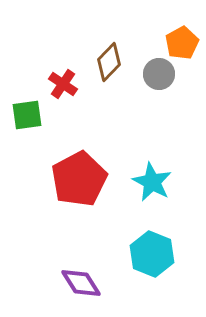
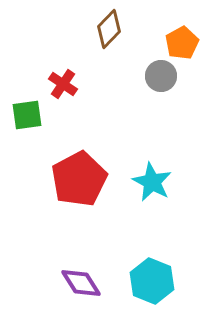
brown diamond: moved 33 px up
gray circle: moved 2 px right, 2 px down
cyan hexagon: moved 27 px down
